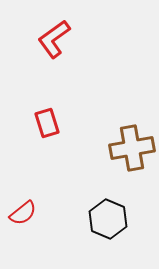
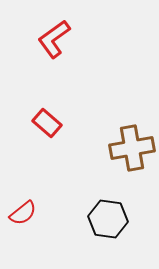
red rectangle: rotated 32 degrees counterclockwise
black hexagon: rotated 15 degrees counterclockwise
